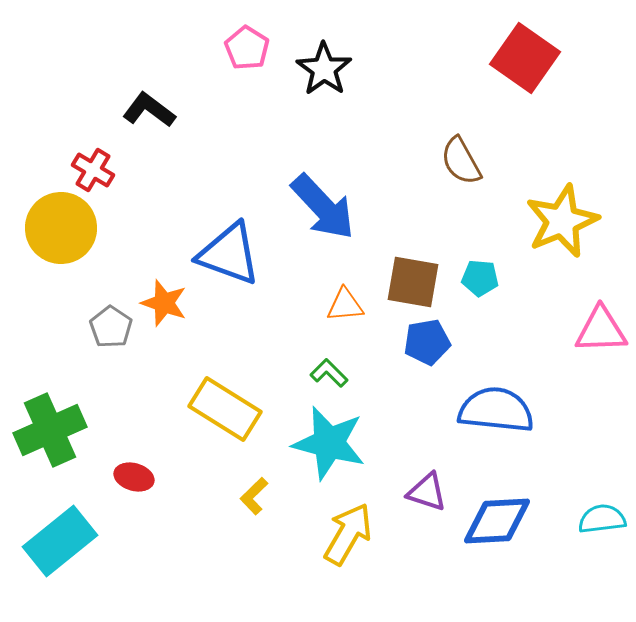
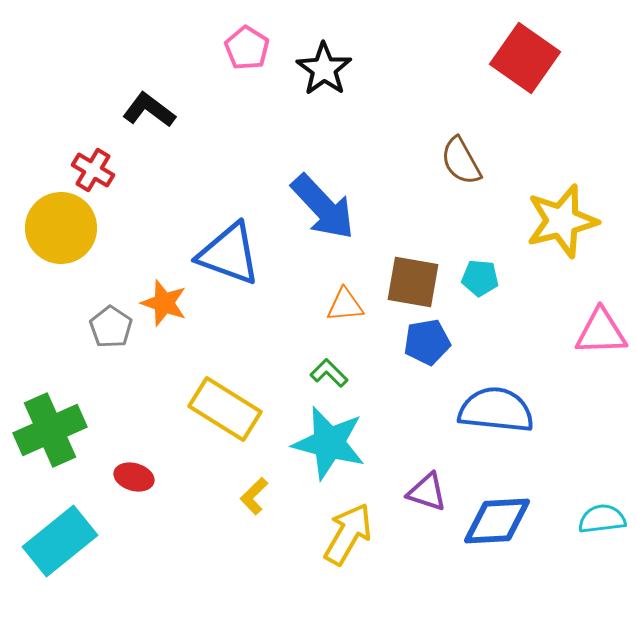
yellow star: rotated 8 degrees clockwise
pink triangle: moved 2 px down
